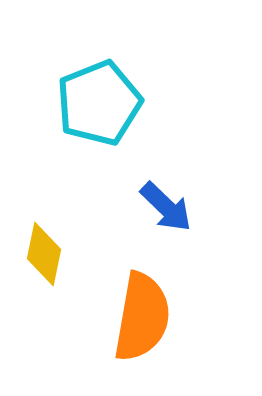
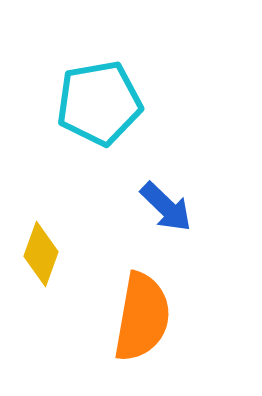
cyan pentagon: rotated 12 degrees clockwise
yellow diamond: moved 3 px left; rotated 8 degrees clockwise
